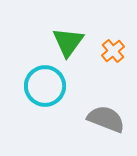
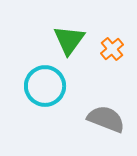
green triangle: moved 1 px right, 2 px up
orange cross: moved 1 px left, 2 px up
